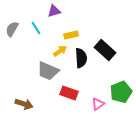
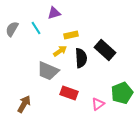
purple triangle: moved 2 px down
green pentagon: moved 1 px right, 1 px down
brown arrow: rotated 78 degrees counterclockwise
